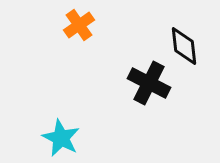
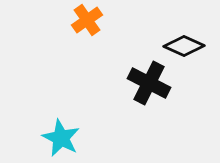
orange cross: moved 8 px right, 5 px up
black diamond: rotated 60 degrees counterclockwise
